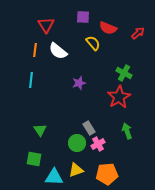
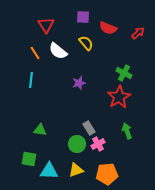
yellow semicircle: moved 7 px left
orange line: moved 3 px down; rotated 40 degrees counterclockwise
green triangle: rotated 48 degrees counterclockwise
green circle: moved 1 px down
green square: moved 5 px left
cyan triangle: moved 5 px left, 6 px up
